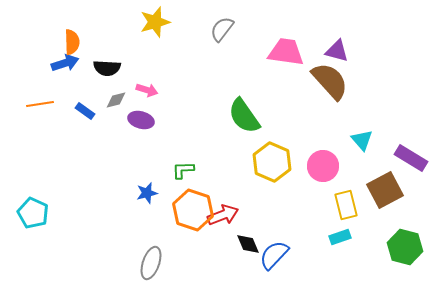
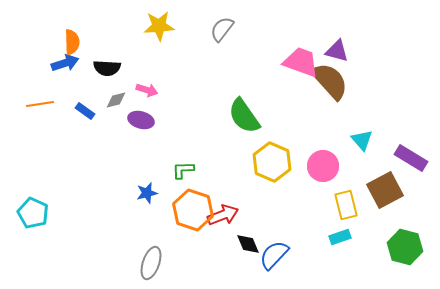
yellow star: moved 4 px right, 4 px down; rotated 12 degrees clockwise
pink trapezoid: moved 15 px right, 10 px down; rotated 12 degrees clockwise
